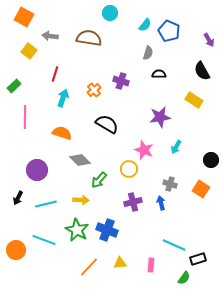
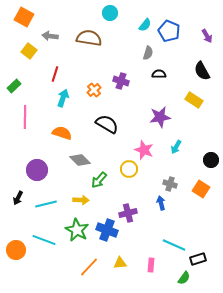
purple arrow at (209, 40): moved 2 px left, 4 px up
purple cross at (133, 202): moved 5 px left, 11 px down
